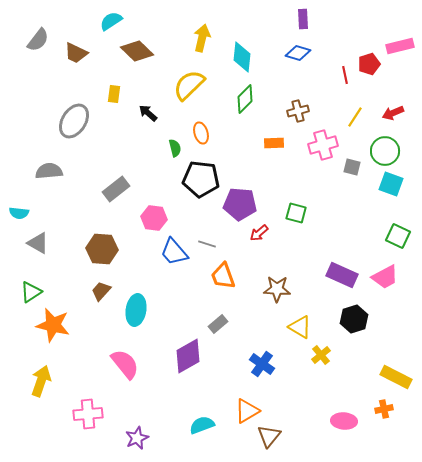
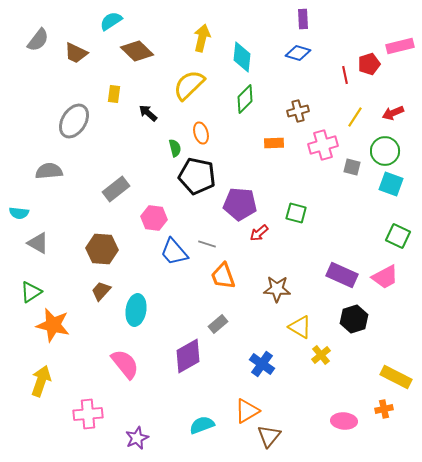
black pentagon at (201, 179): moved 4 px left, 3 px up; rotated 6 degrees clockwise
